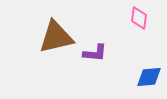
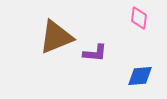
brown triangle: rotated 9 degrees counterclockwise
blue diamond: moved 9 px left, 1 px up
